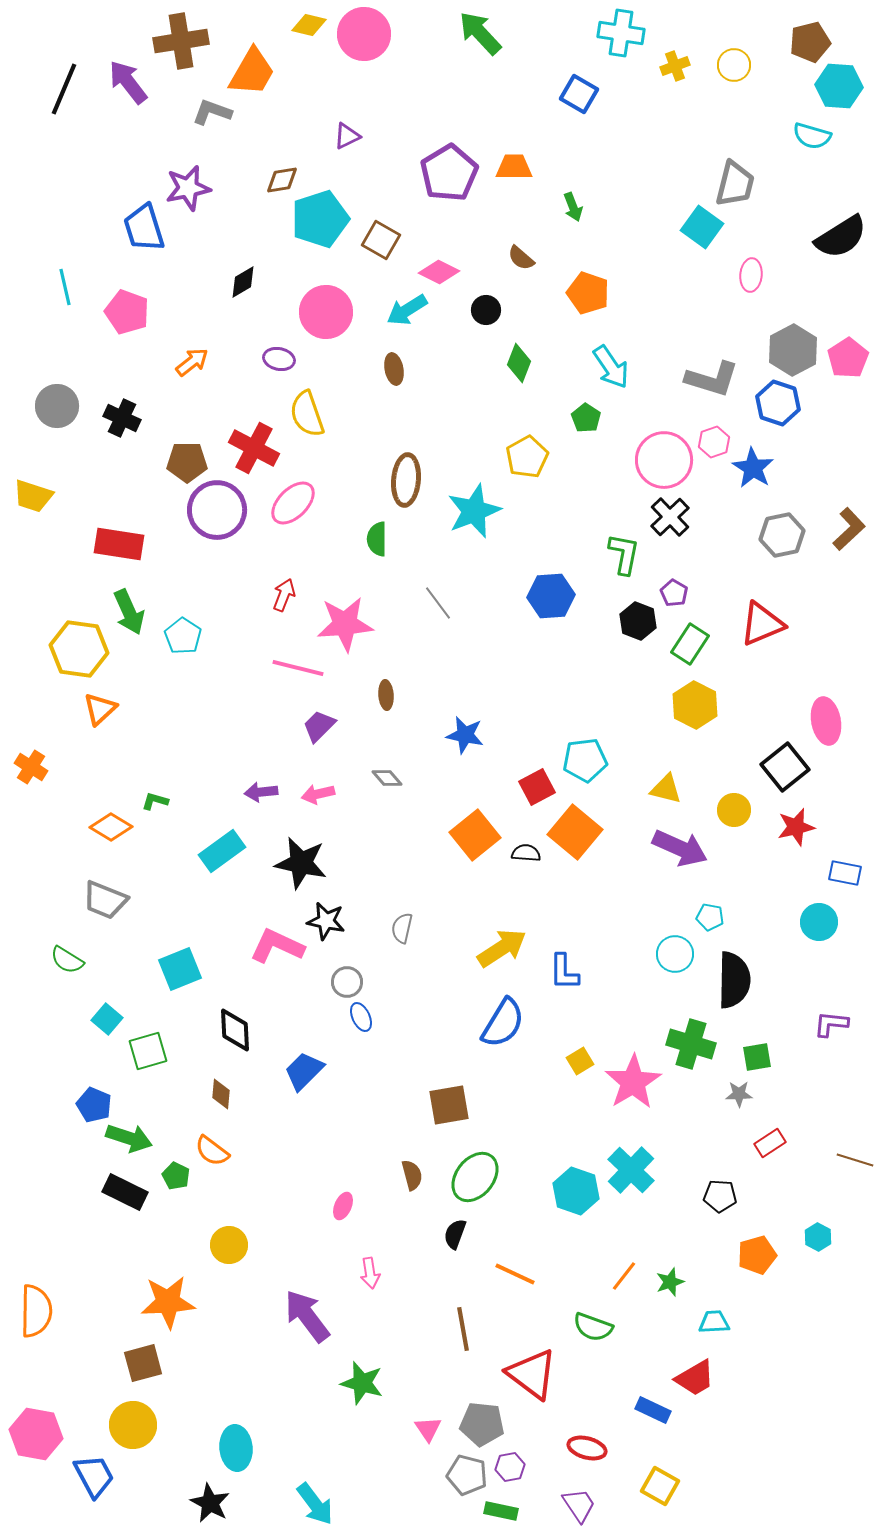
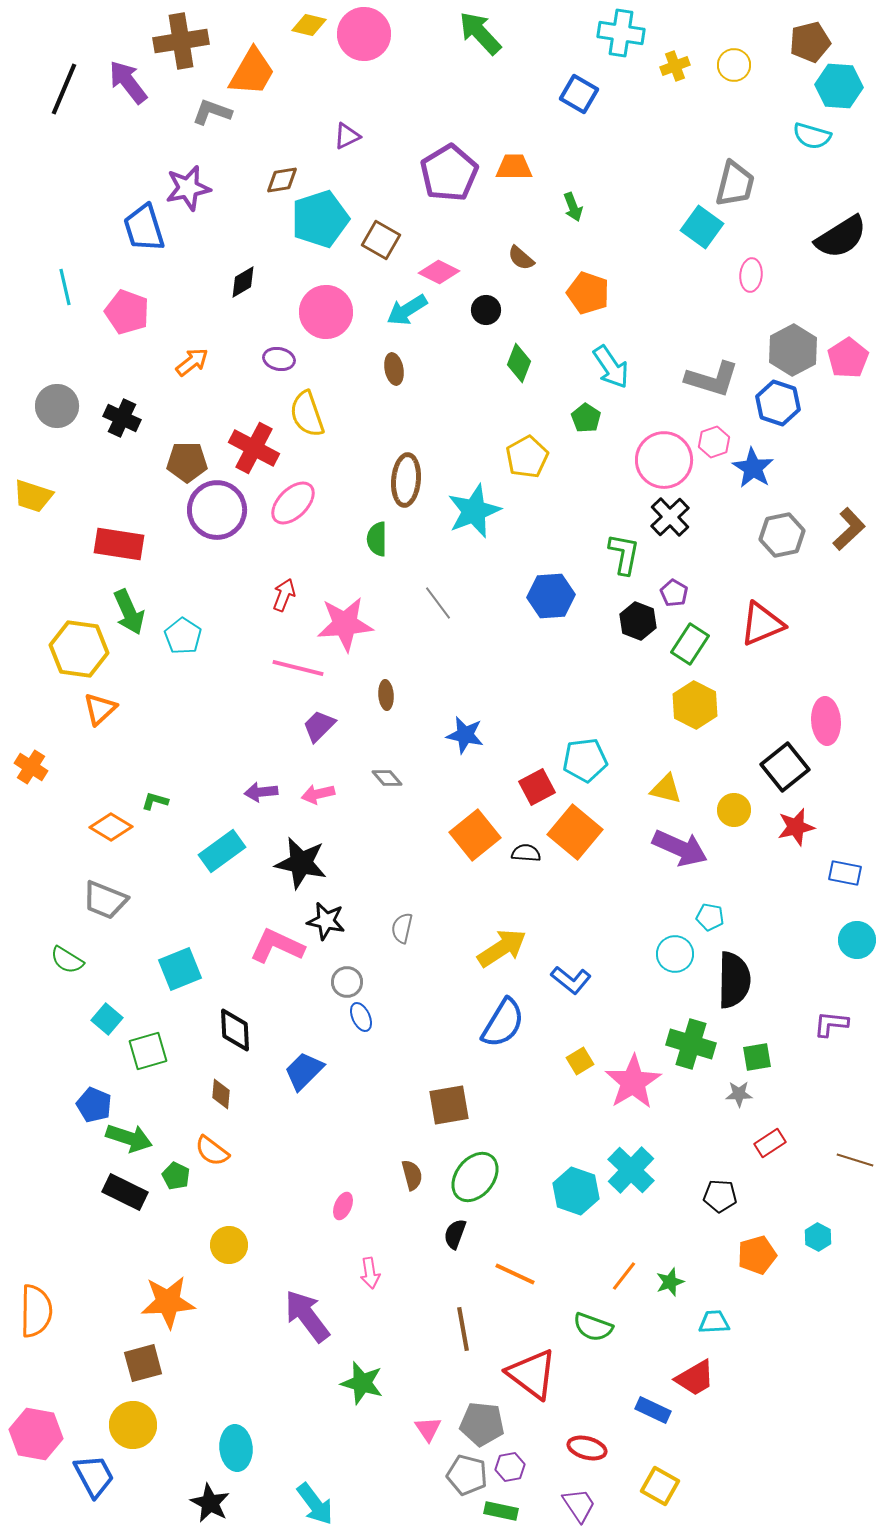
pink ellipse at (826, 721): rotated 6 degrees clockwise
cyan circle at (819, 922): moved 38 px right, 18 px down
blue L-shape at (564, 972): moved 7 px right, 8 px down; rotated 51 degrees counterclockwise
